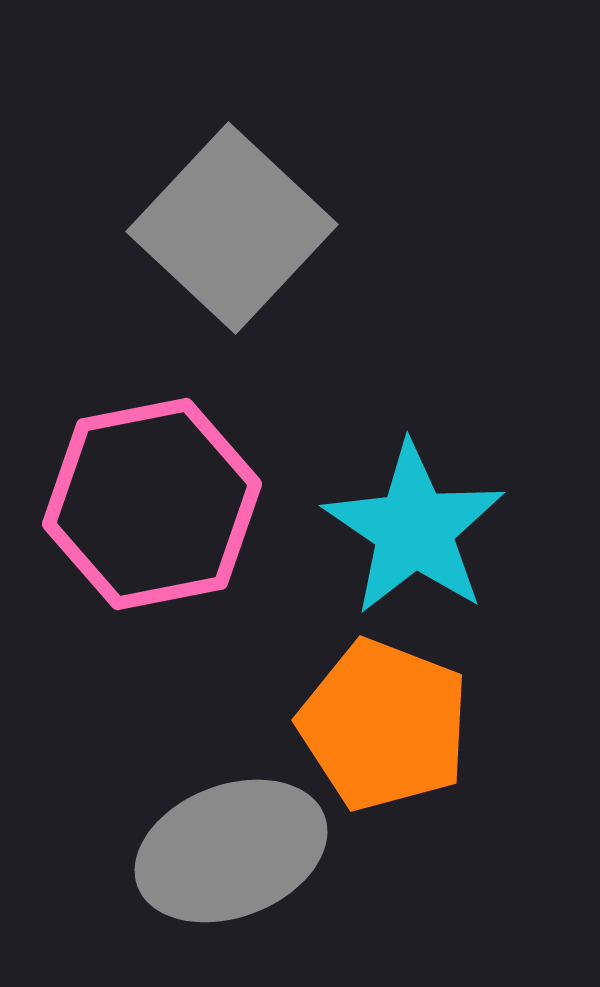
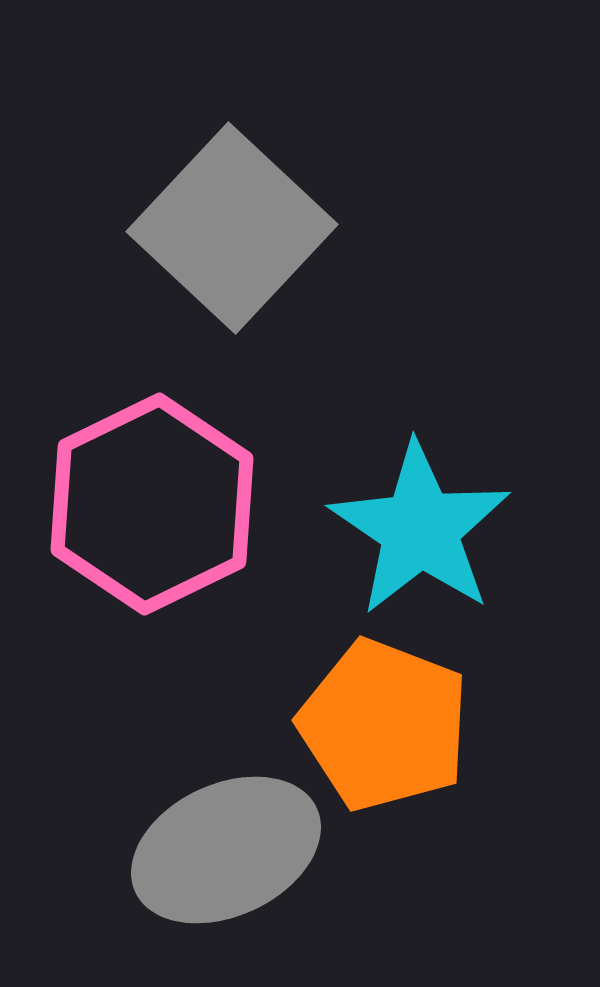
pink hexagon: rotated 15 degrees counterclockwise
cyan star: moved 6 px right
gray ellipse: moved 5 px left, 1 px up; rotated 4 degrees counterclockwise
